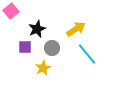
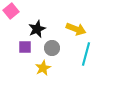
yellow arrow: rotated 54 degrees clockwise
cyan line: moved 1 px left; rotated 55 degrees clockwise
